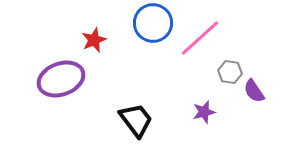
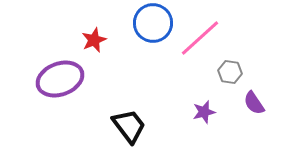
purple ellipse: moved 1 px left
purple semicircle: moved 12 px down
black trapezoid: moved 7 px left, 6 px down
